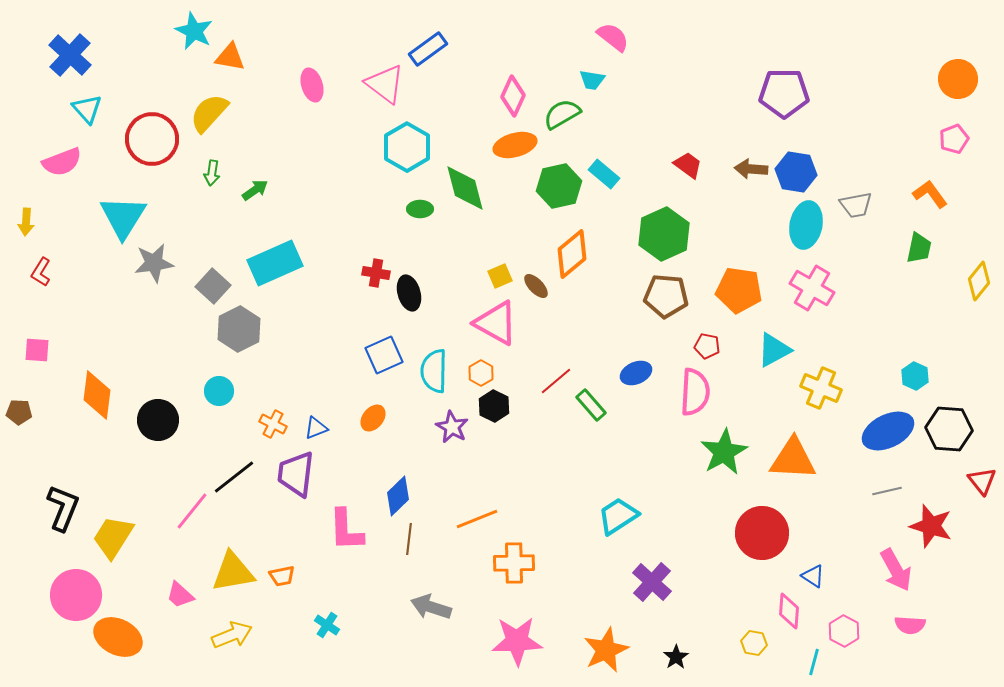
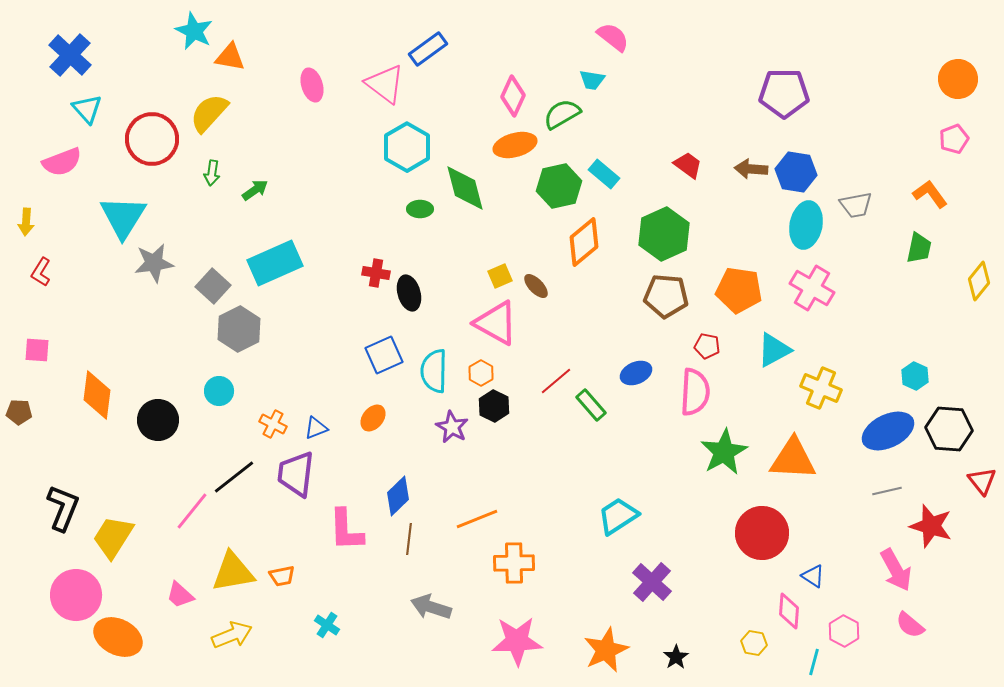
orange diamond at (572, 254): moved 12 px right, 12 px up
pink semicircle at (910, 625): rotated 36 degrees clockwise
